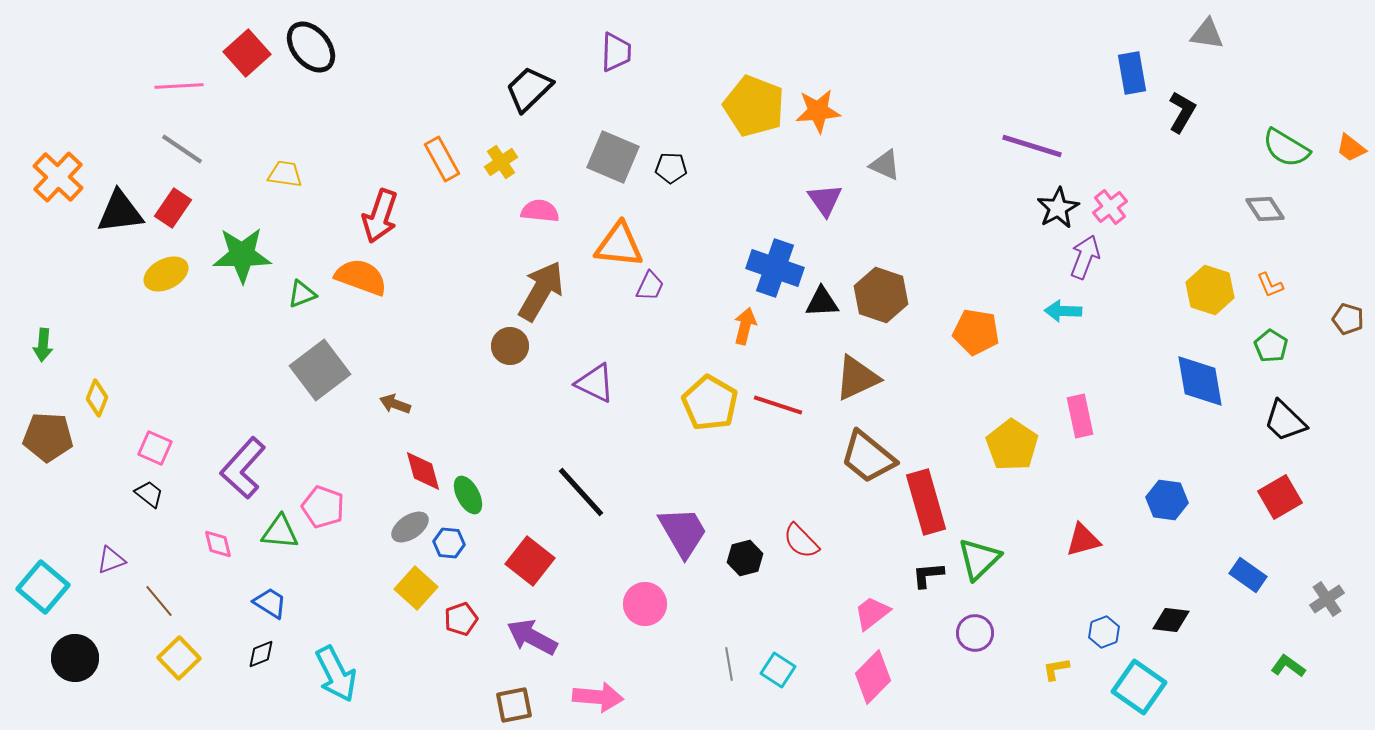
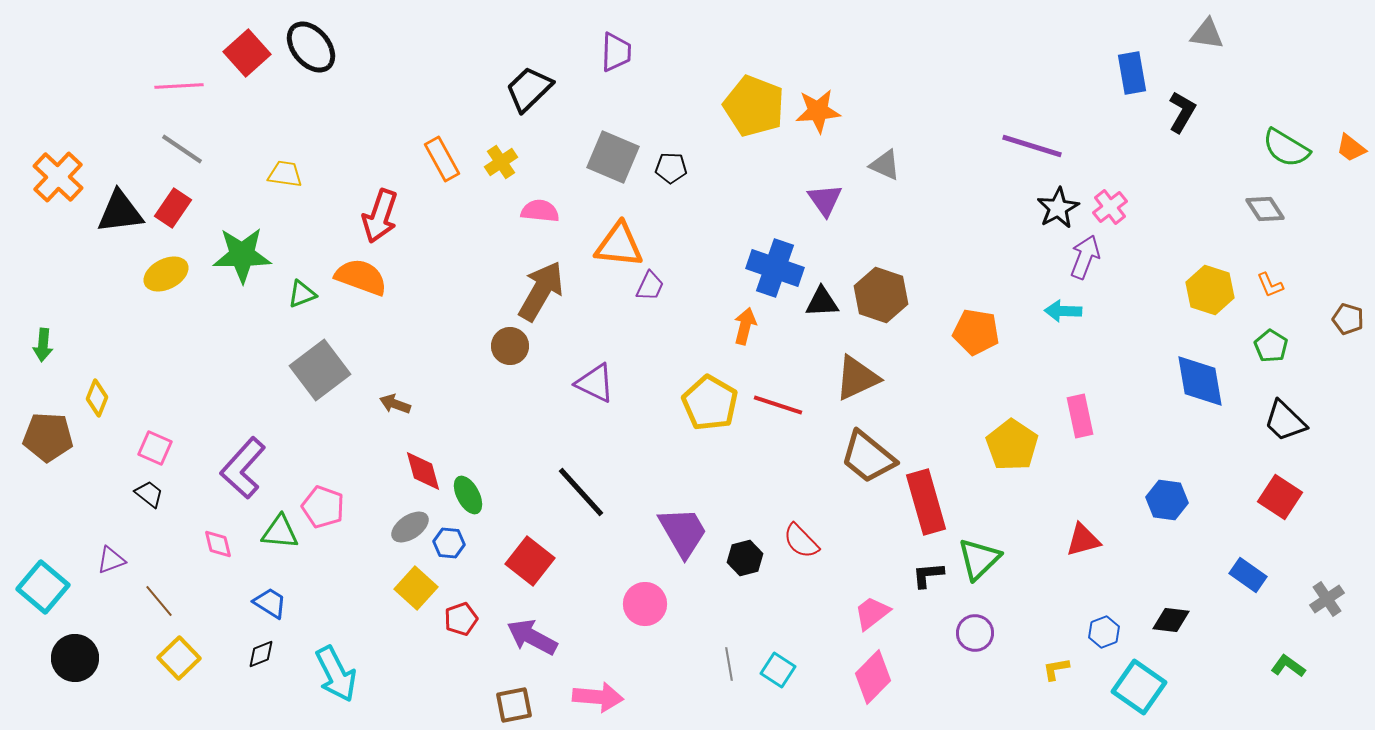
red square at (1280, 497): rotated 27 degrees counterclockwise
